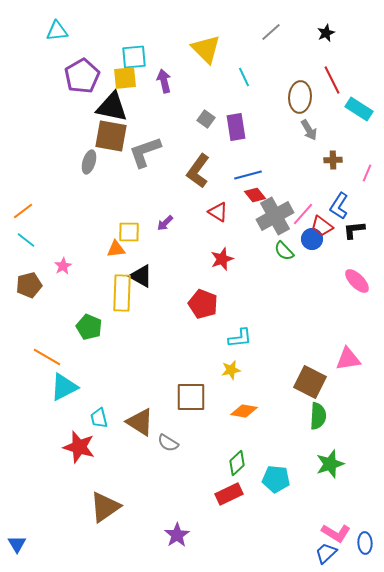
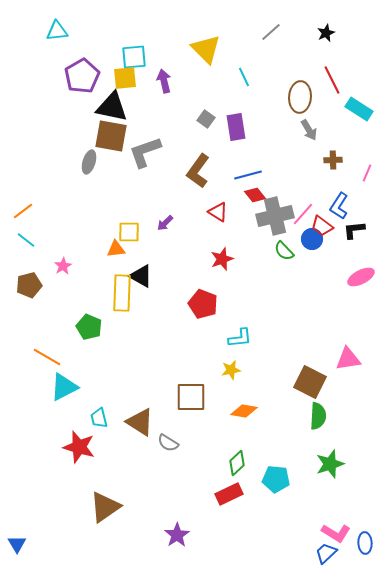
gray cross at (275, 216): rotated 15 degrees clockwise
pink ellipse at (357, 281): moved 4 px right, 4 px up; rotated 72 degrees counterclockwise
